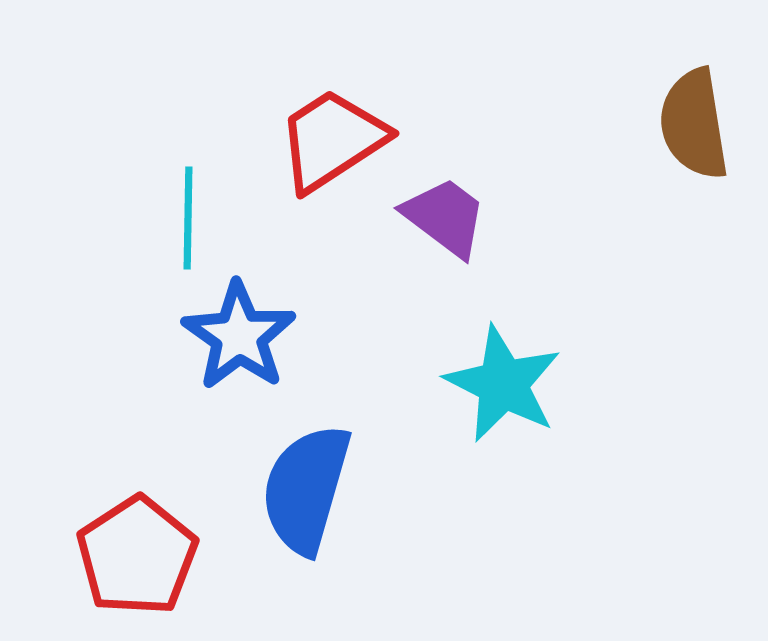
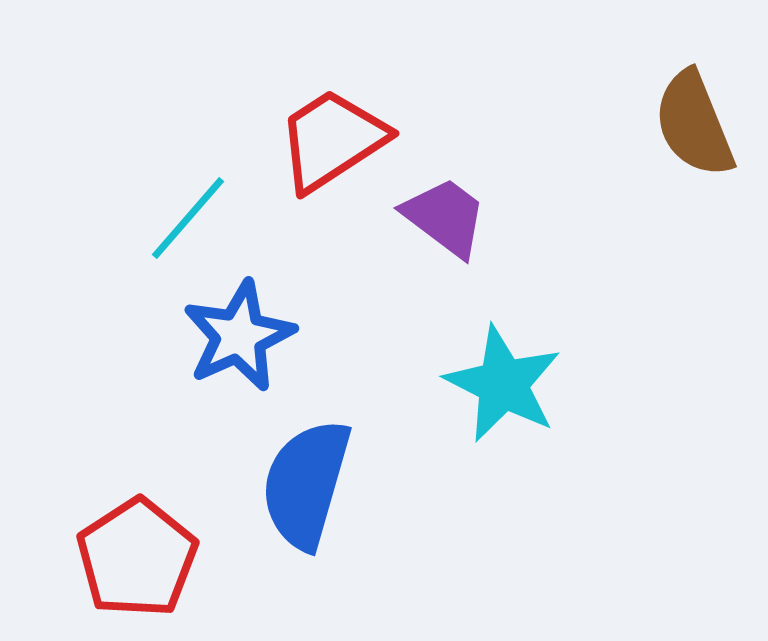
brown semicircle: rotated 13 degrees counterclockwise
cyan line: rotated 40 degrees clockwise
blue star: rotated 13 degrees clockwise
blue semicircle: moved 5 px up
red pentagon: moved 2 px down
